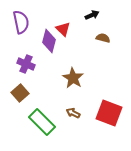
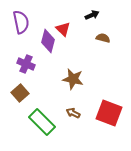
purple diamond: moved 1 px left
brown star: moved 1 px down; rotated 20 degrees counterclockwise
